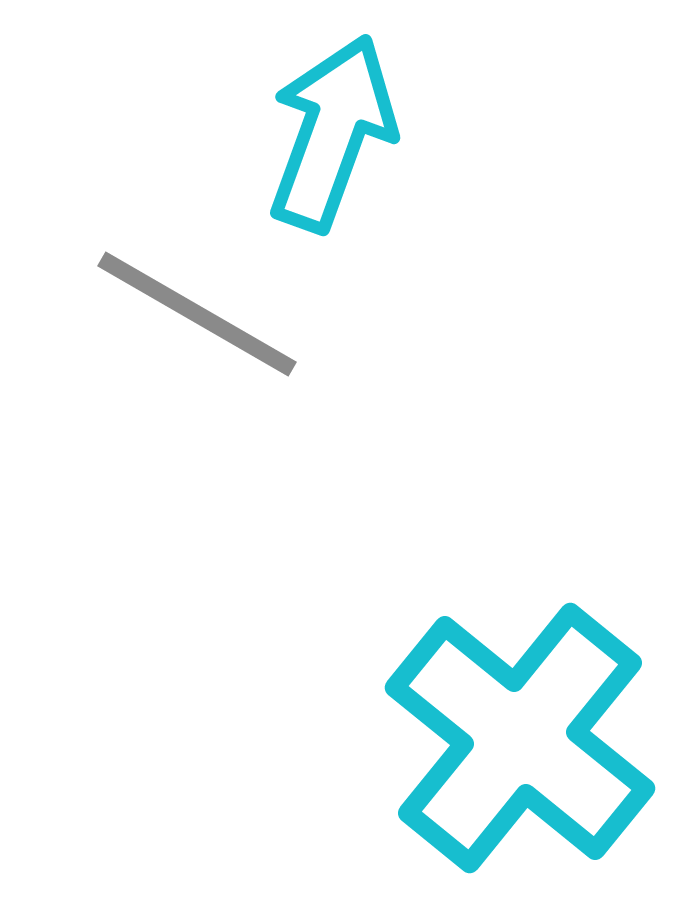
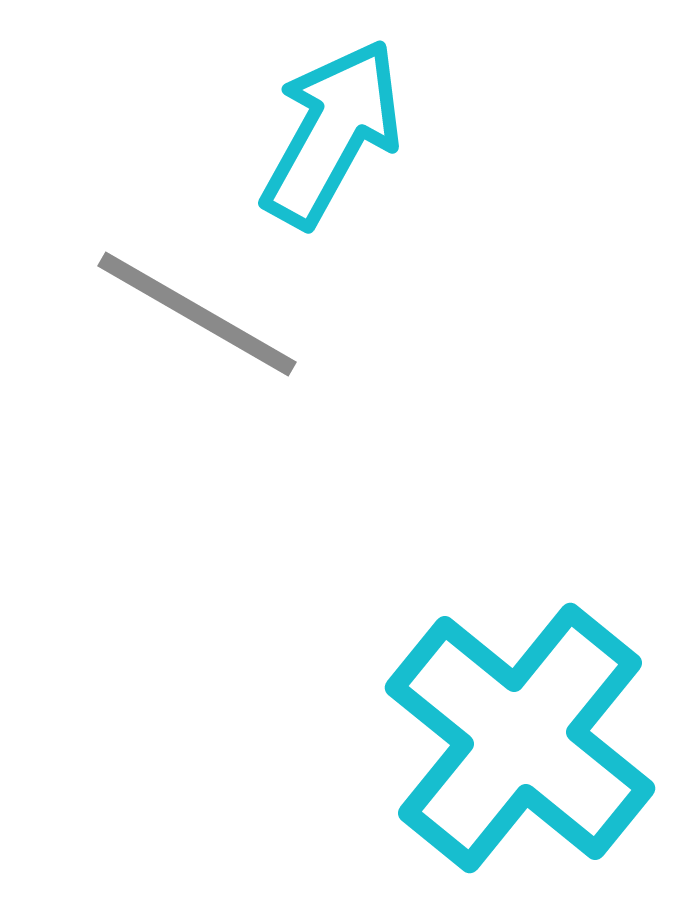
cyan arrow: rotated 9 degrees clockwise
